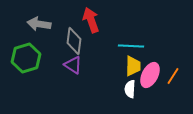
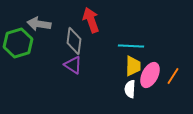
green hexagon: moved 8 px left, 15 px up
